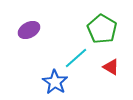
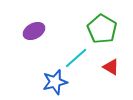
purple ellipse: moved 5 px right, 1 px down
blue star: rotated 25 degrees clockwise
